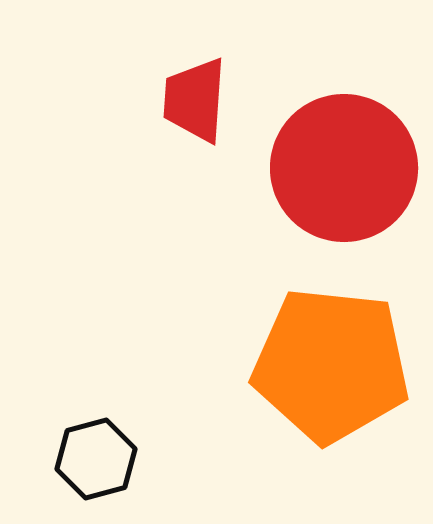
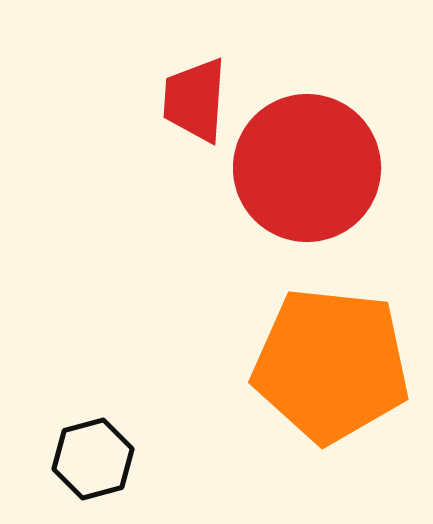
red circle: moved 37 px left
black hexagon: moved 3 px left
